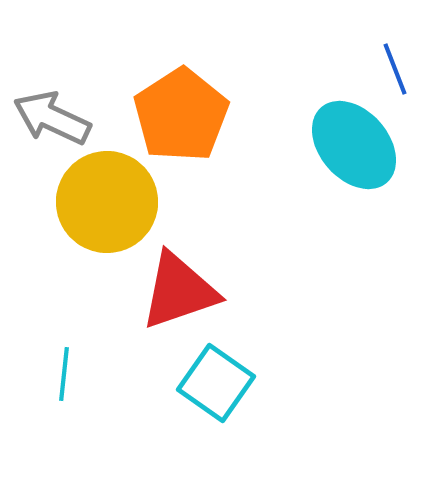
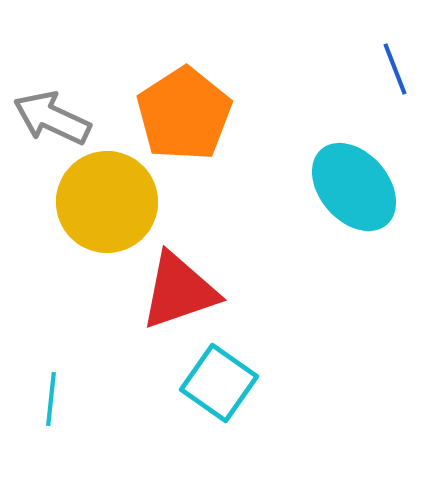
orange pentagon: moved 3 px right, 1 px up
cyan ellipse: moved 42 px down
cyan line: moved 13 px left, 25 px down
cyan square: moved 3 px right
